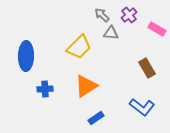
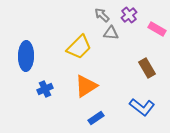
blue cross: rotated 21 degrees counterclockwise
